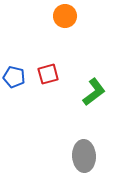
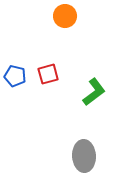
blue pentagon: moved 1 px right, 1 px up
